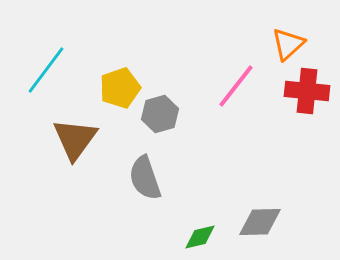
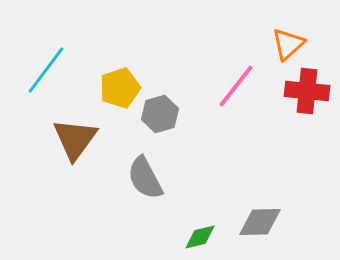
gray semicircle: rotated 9 degrees counterclockwise
